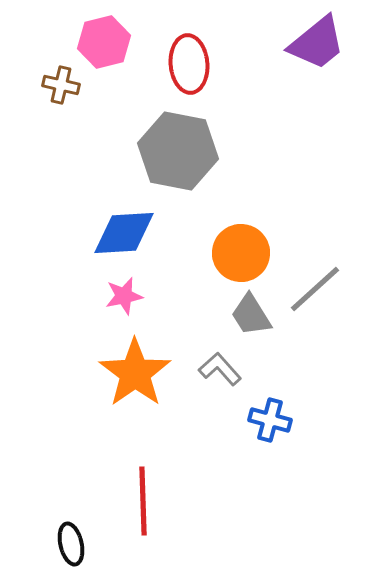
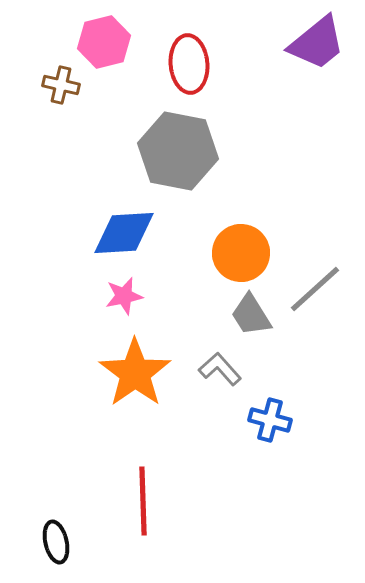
black ellipse: moved 15 px left, 2 px up
